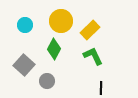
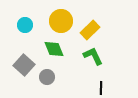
green diamond: rotated 50 degrees counterclockwise
gray circle: moved 4 px up
